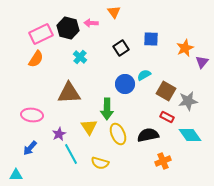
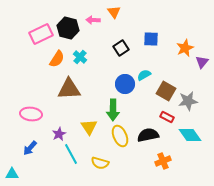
pink arrow: moved 2 px right, 3 px up
orange semicircle: moved 21 px right
brown triangle: moved 4 px up
green arrow: moved 6 px right, 1 px down
pink ellipse: moved 1 px left, 1 px up
yellow ellipse: moved 2 px right, 2 px down
cyan triangle: moved 4 px left, 1 px up
